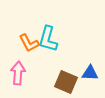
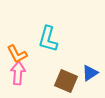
orange L-shape: moved 12 px left, 11 px down
blue triangle: rotated 36 degrees counterclockwise
brown square: moved 1 px up
